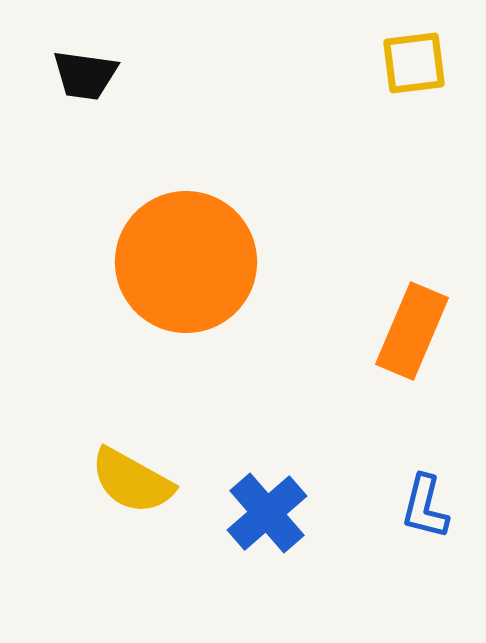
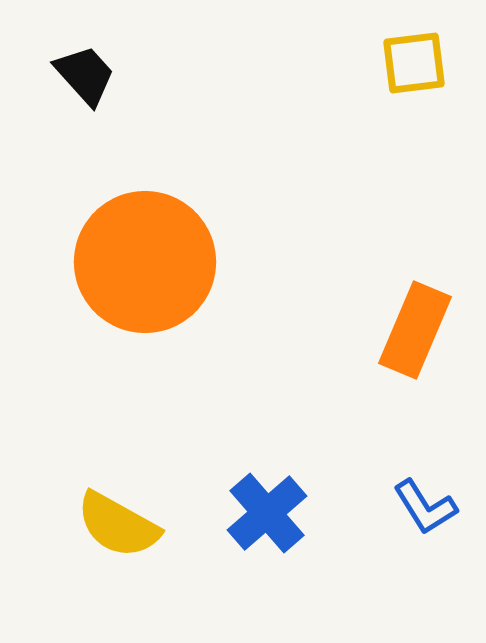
black trapezoid: rotated 140 degrees counterclockwise
orange circle: moved 41 px left
orange rectangle: moved 3 px right, 1 px up
yellow semicircle: moved 14 px left, 44 px down
blue L-shape: rotated 46 degrees counterclockwise
